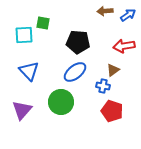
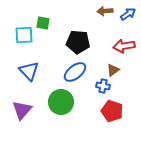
blue arrow: moved 1 px up
